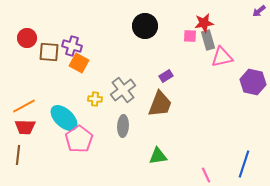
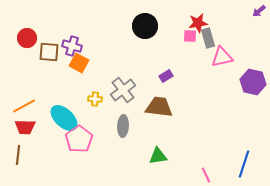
red star: moved 6 px left
gray rectangle: moved 2 px up
brown trapezoid: moved 1 px left, 3 px down; rotated 104 degrees counterclockwise
